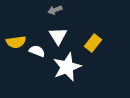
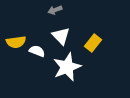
white triangle: moved 3 px right; rotated 12 degrees counterclockwise
